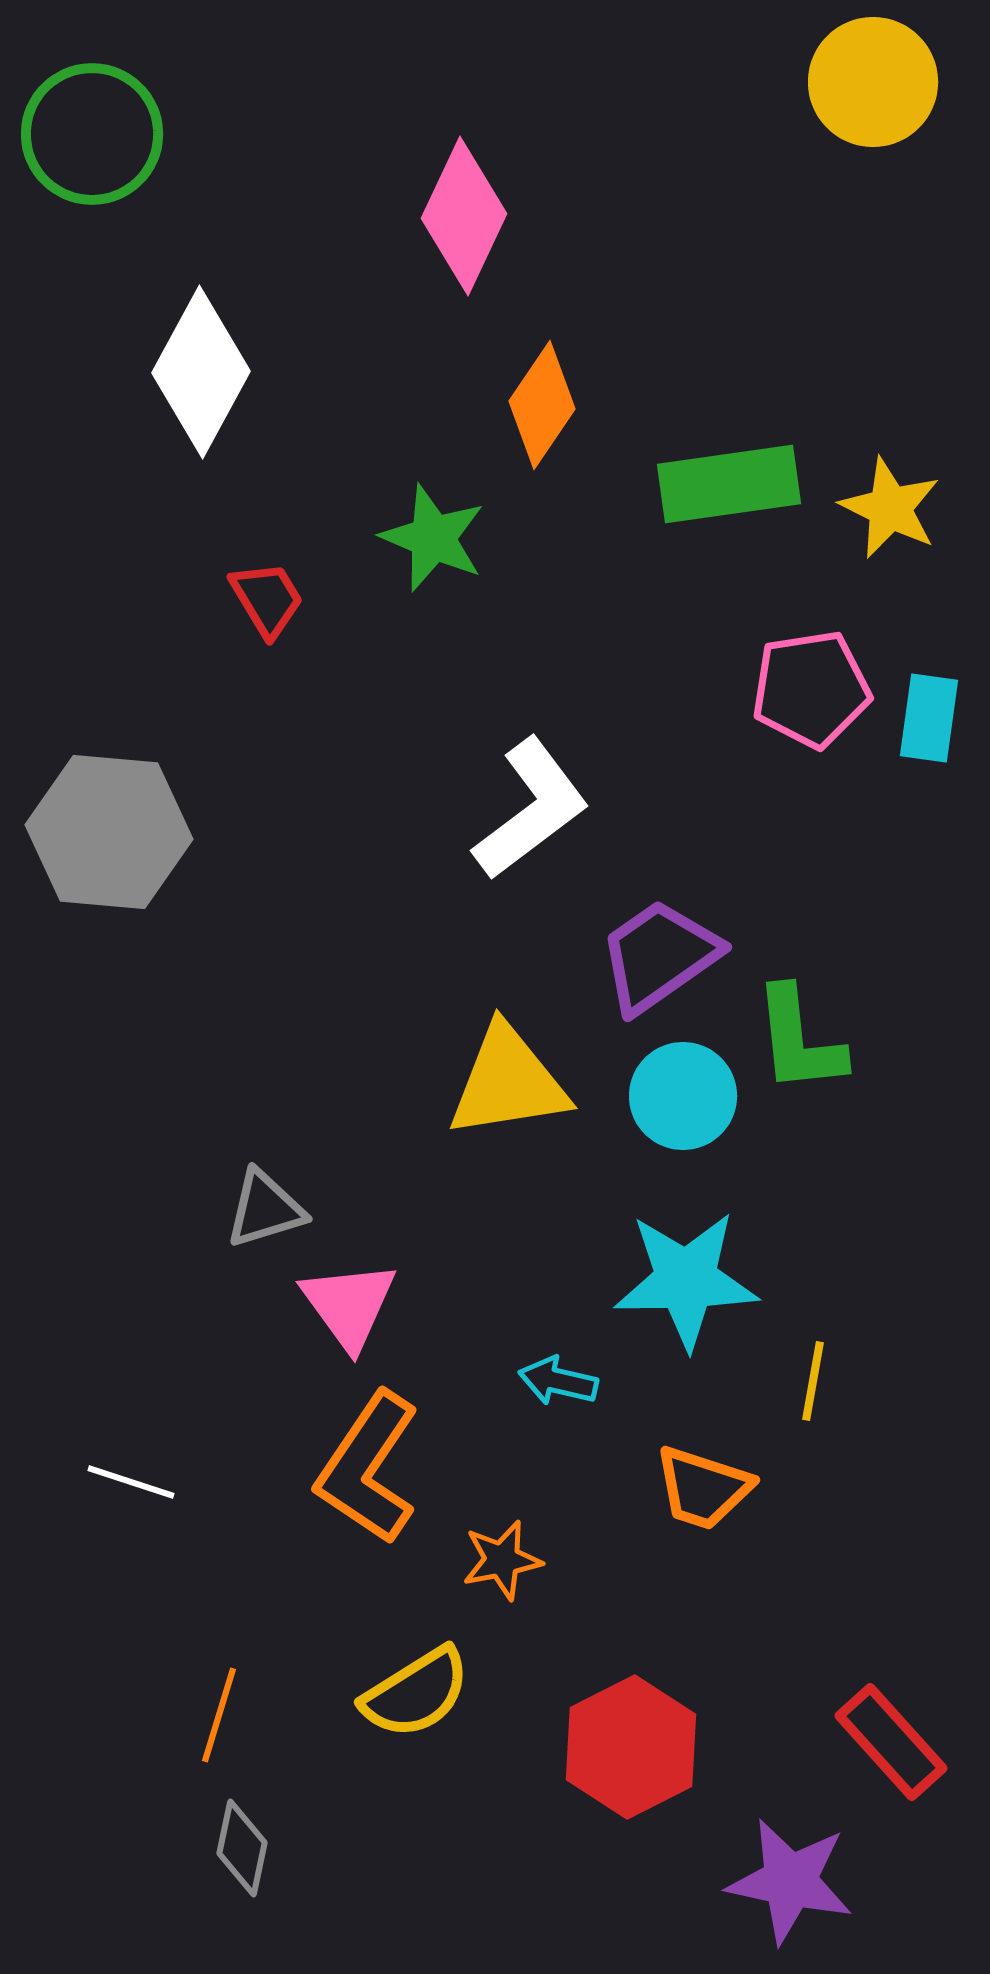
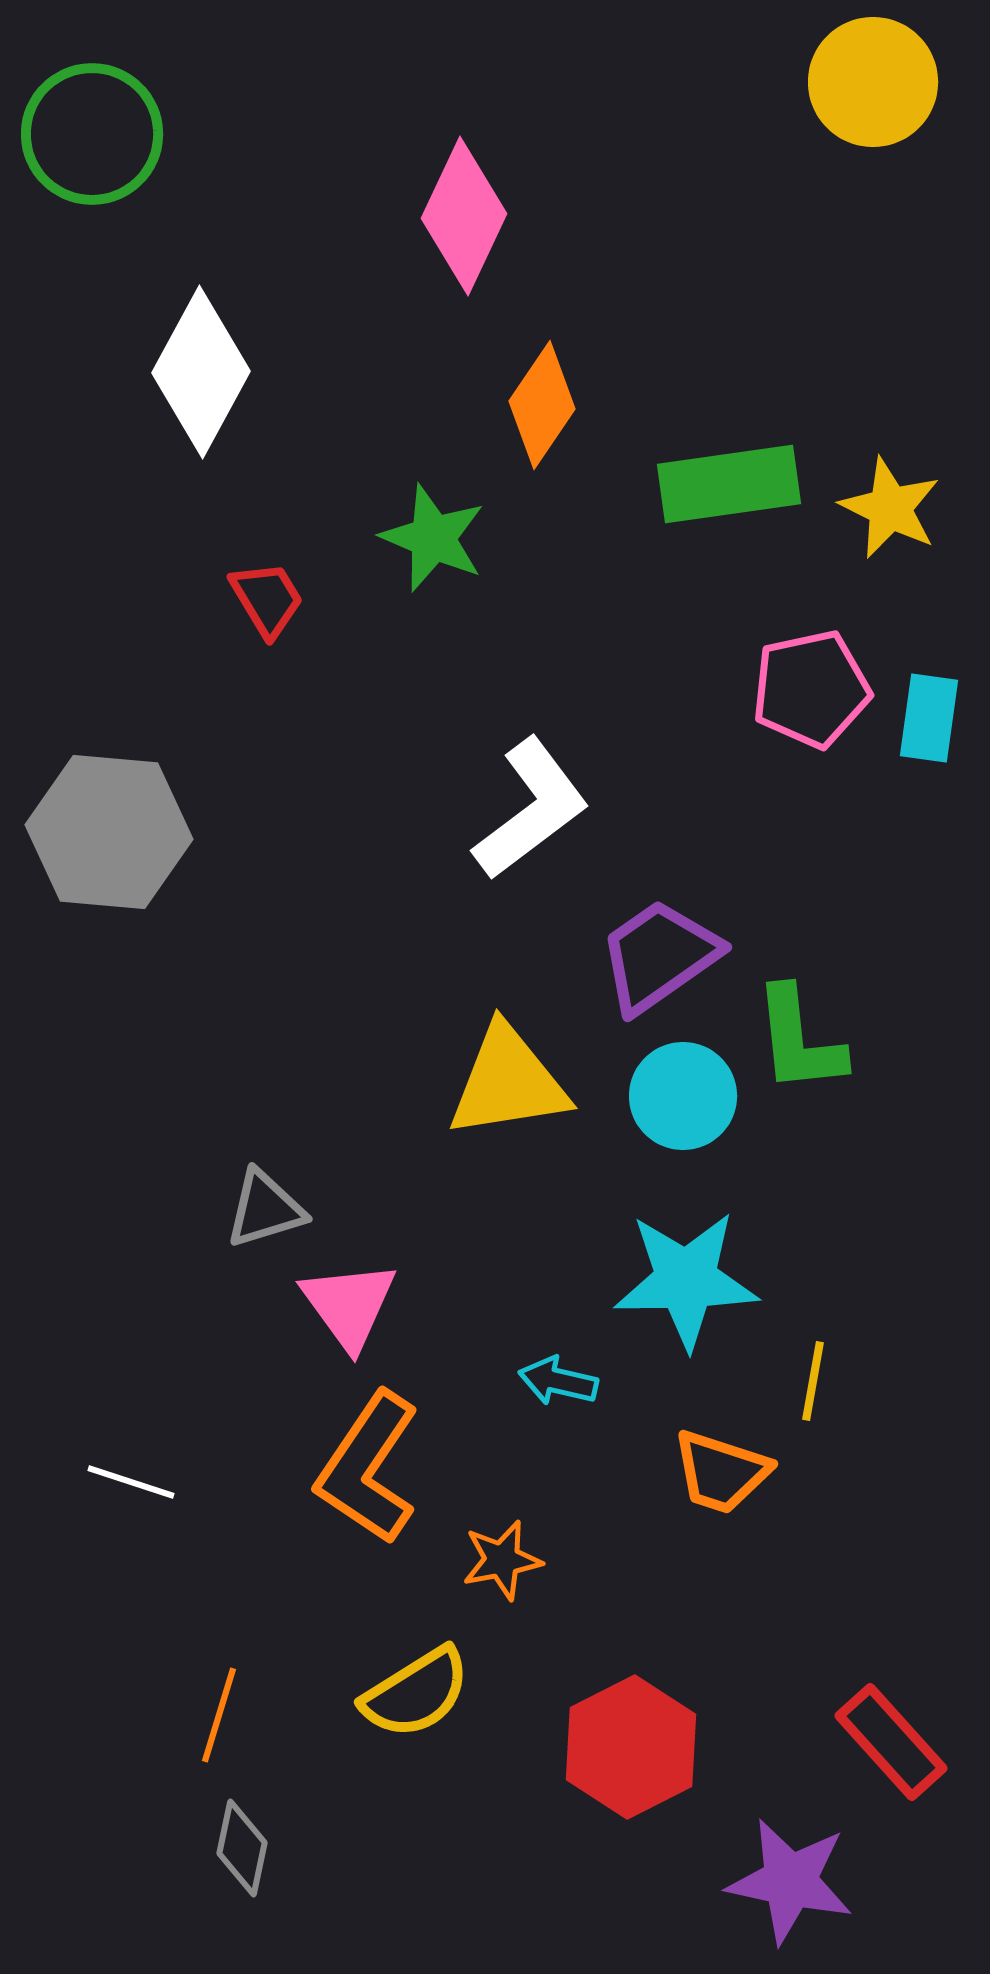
pink pentagon: rotated 3 degrees counterclockwise
orange trapezoid: moved 18 px right, 16 px up
